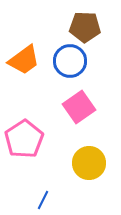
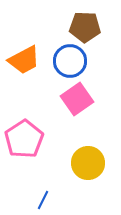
orange trapezoid: rotated 8 degrees clockwise
pink square: moved 2 px left, 8 px up
yellow circle: moved 1 px left
